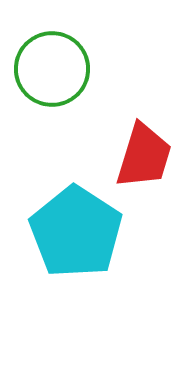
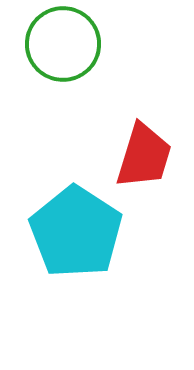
green circle: moved 11 px right, 25 px up
